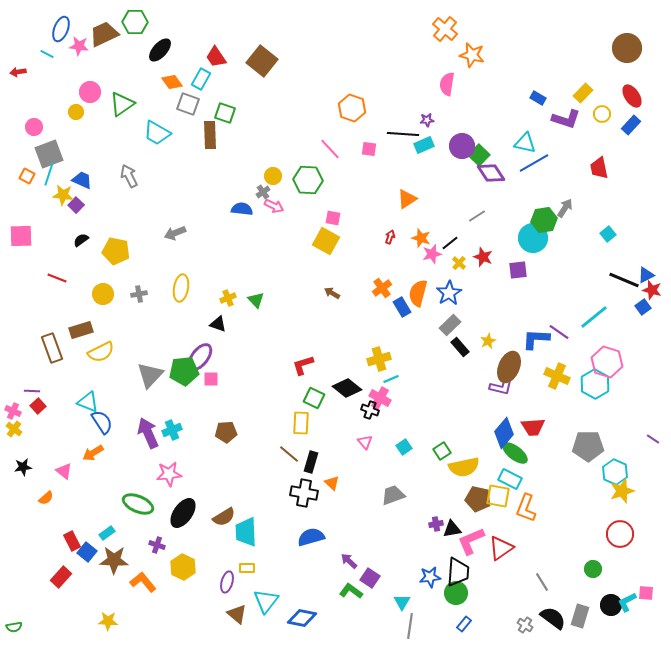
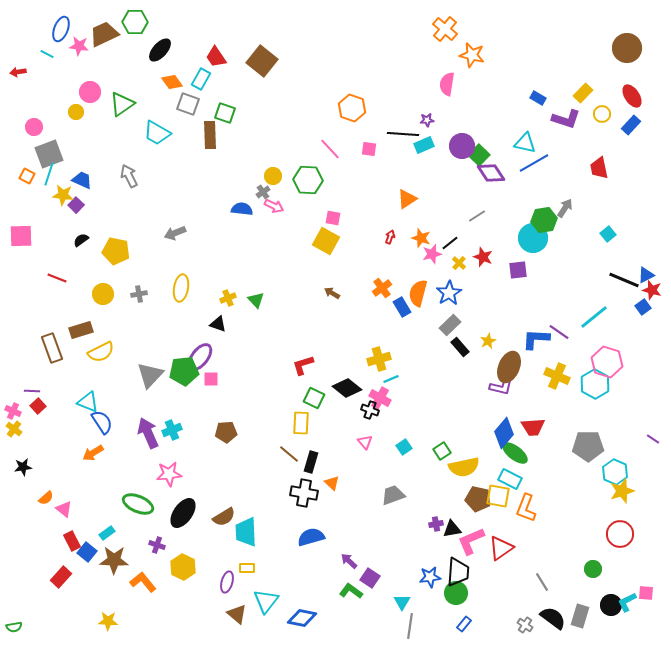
pink triangle at (64, 471): moved 38 px down
